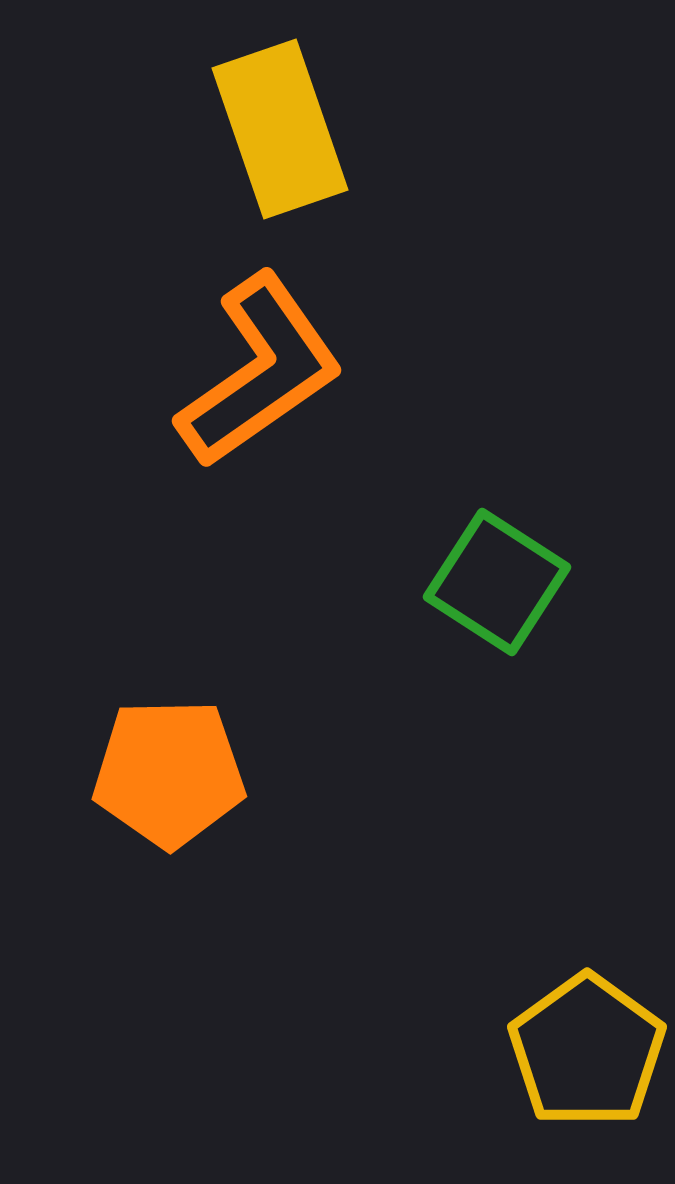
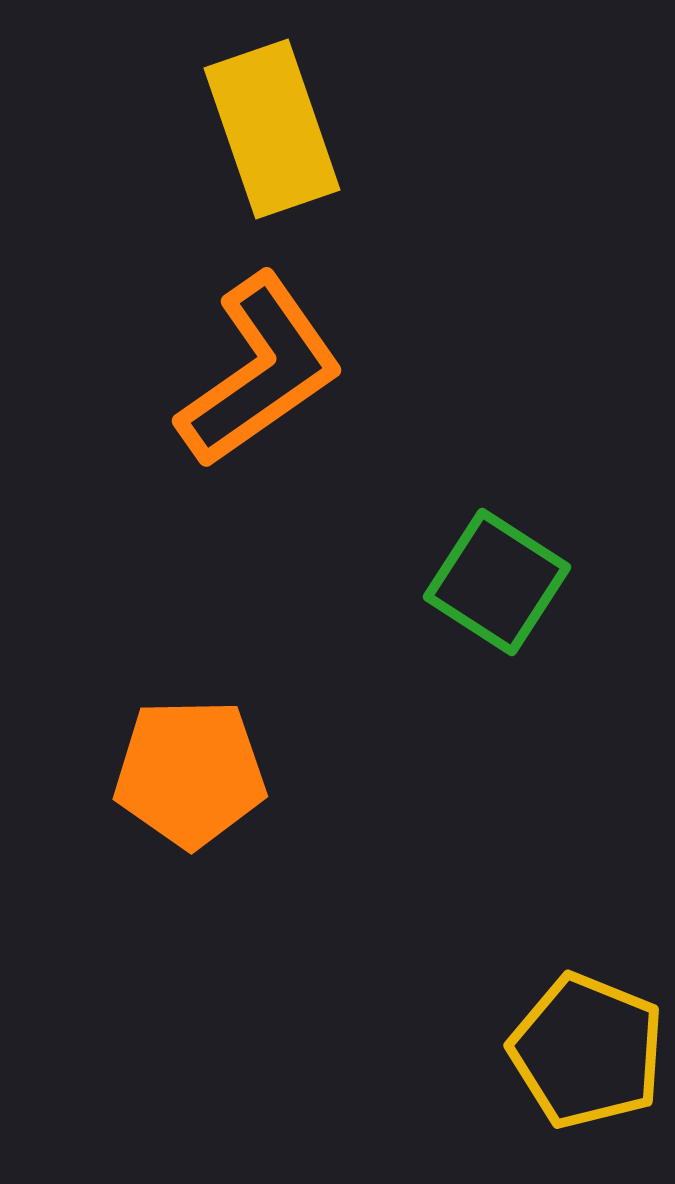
yellow rectangle: moved 8 px left
orange pentagon: moved 21 px right
yellow pentagon: rotated 14 degrees counterclockwise
